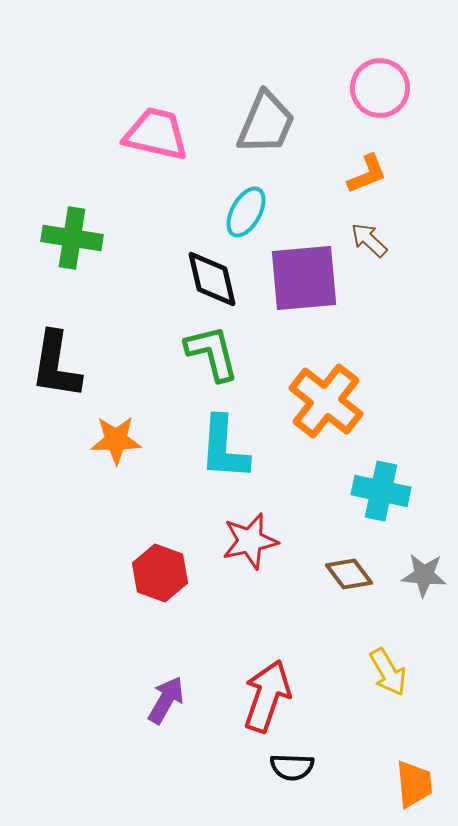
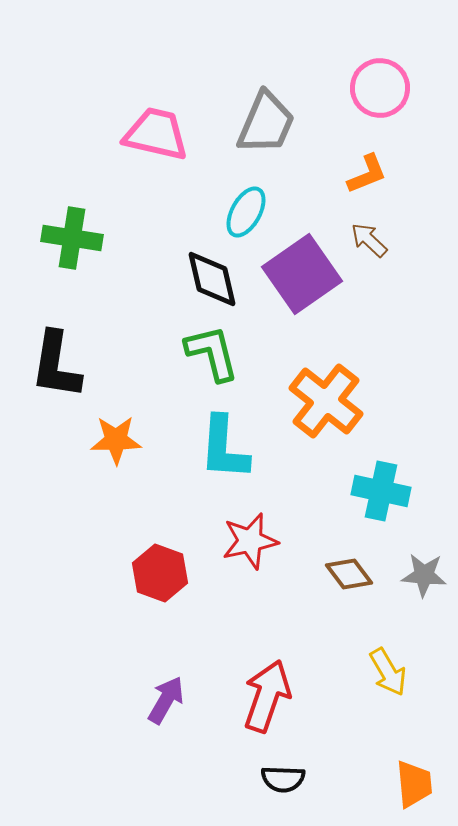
purple square: moved 2 px left, 4 px up; rotated 30 degrees counterclockwise
black semicircle: moved 9 px left, 12 px down
